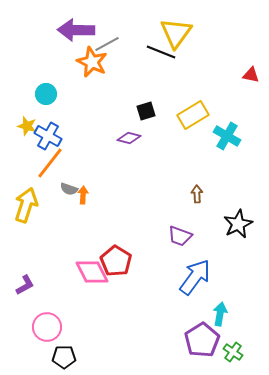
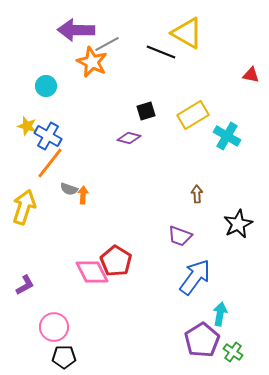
yellow triangle: moved 11 px right; rotated 36 degrees counterclockwise
cyan circle: moved 8 px up
yellow arrow: moved 2 px left, 2 px down
pink circle: moved 7 px right
